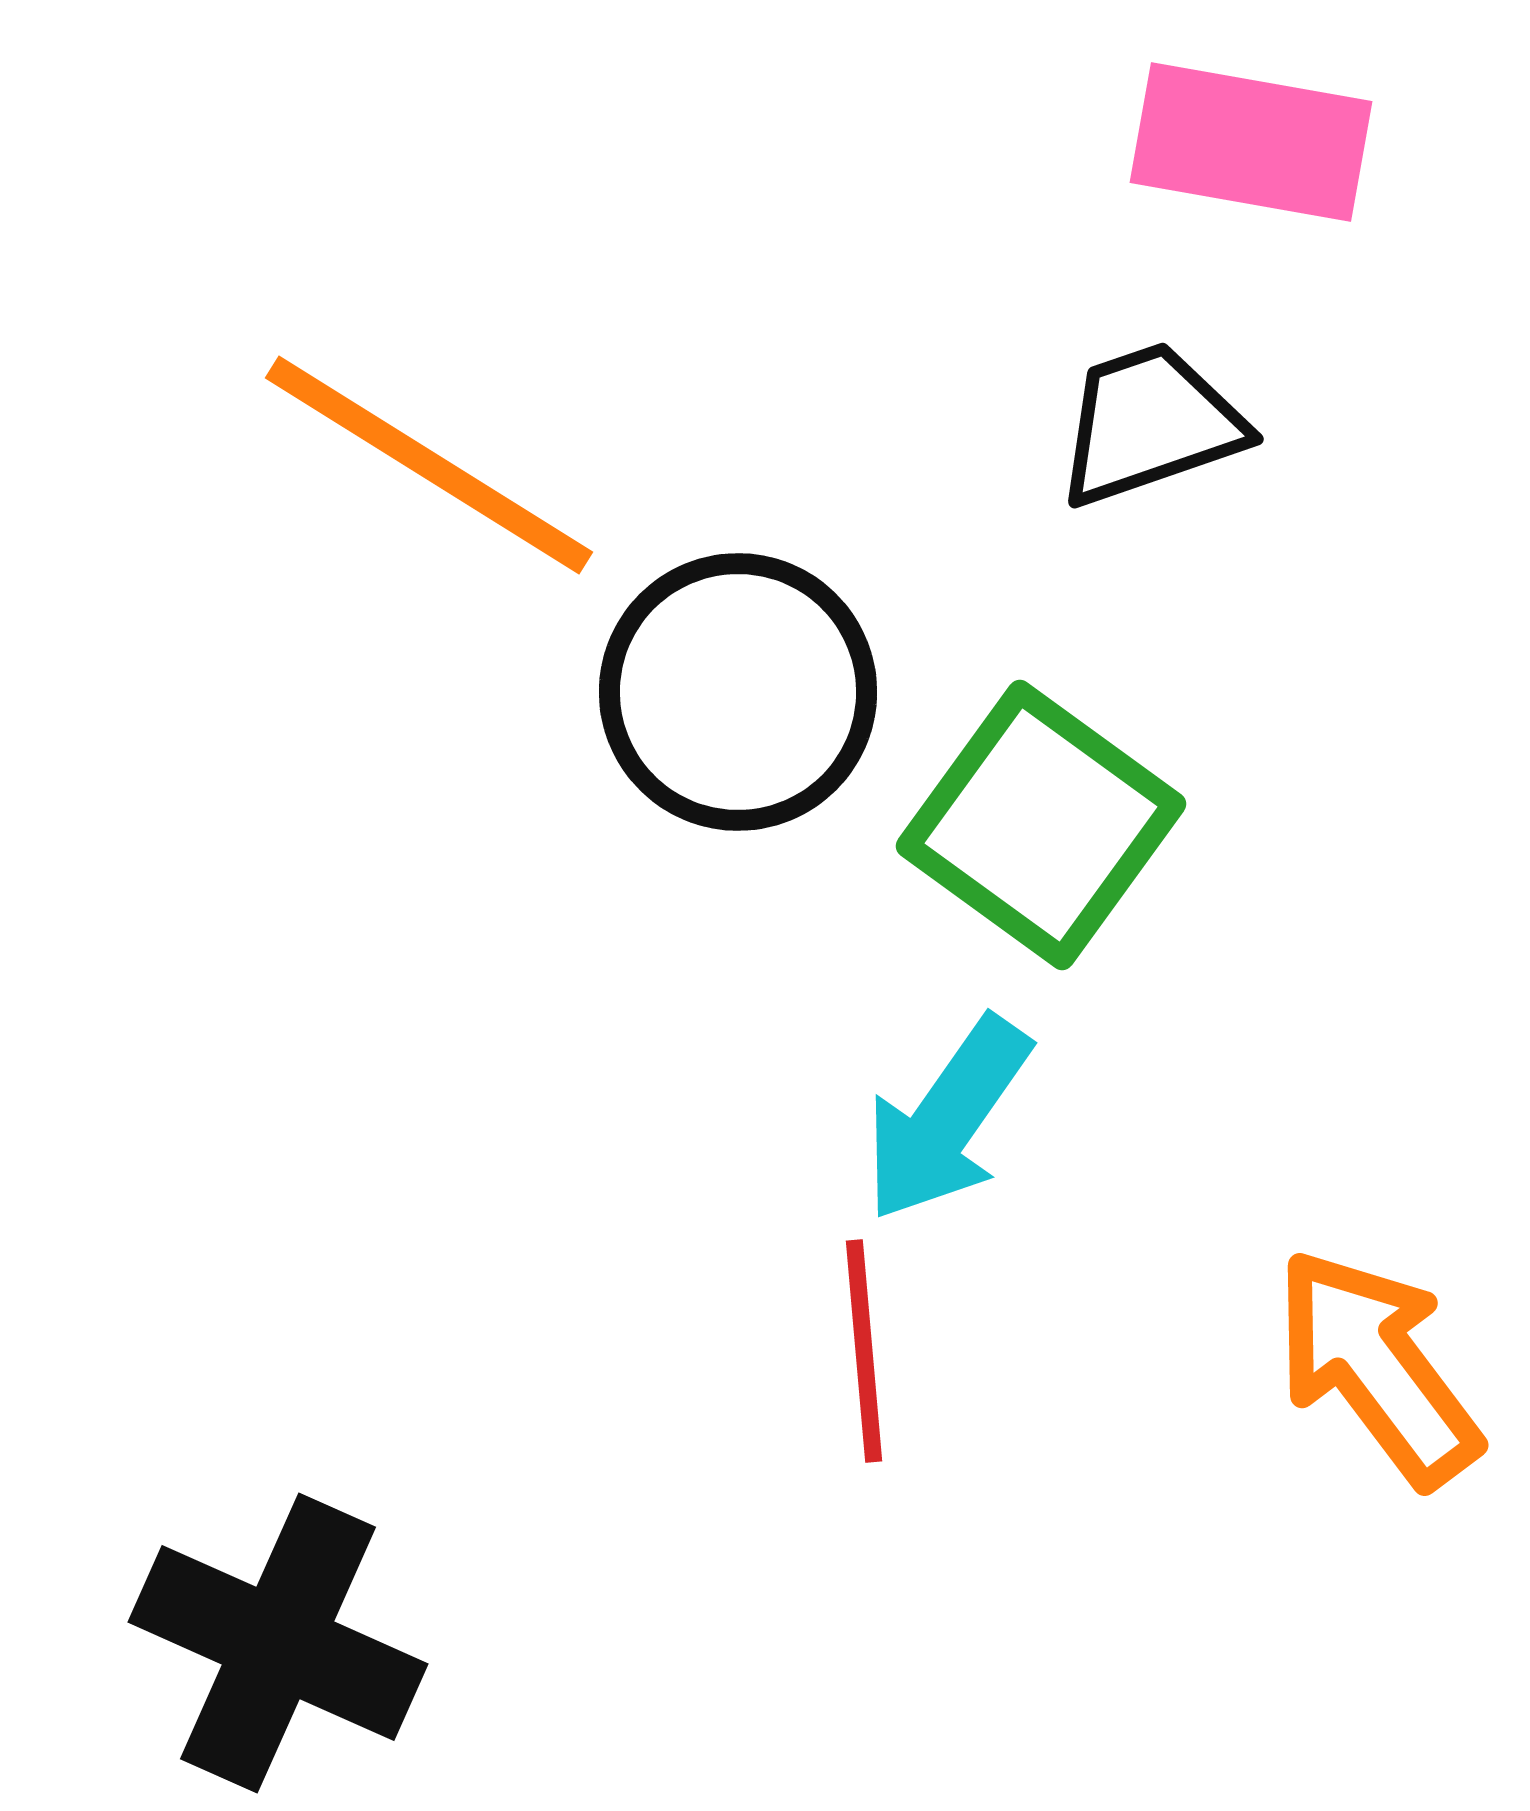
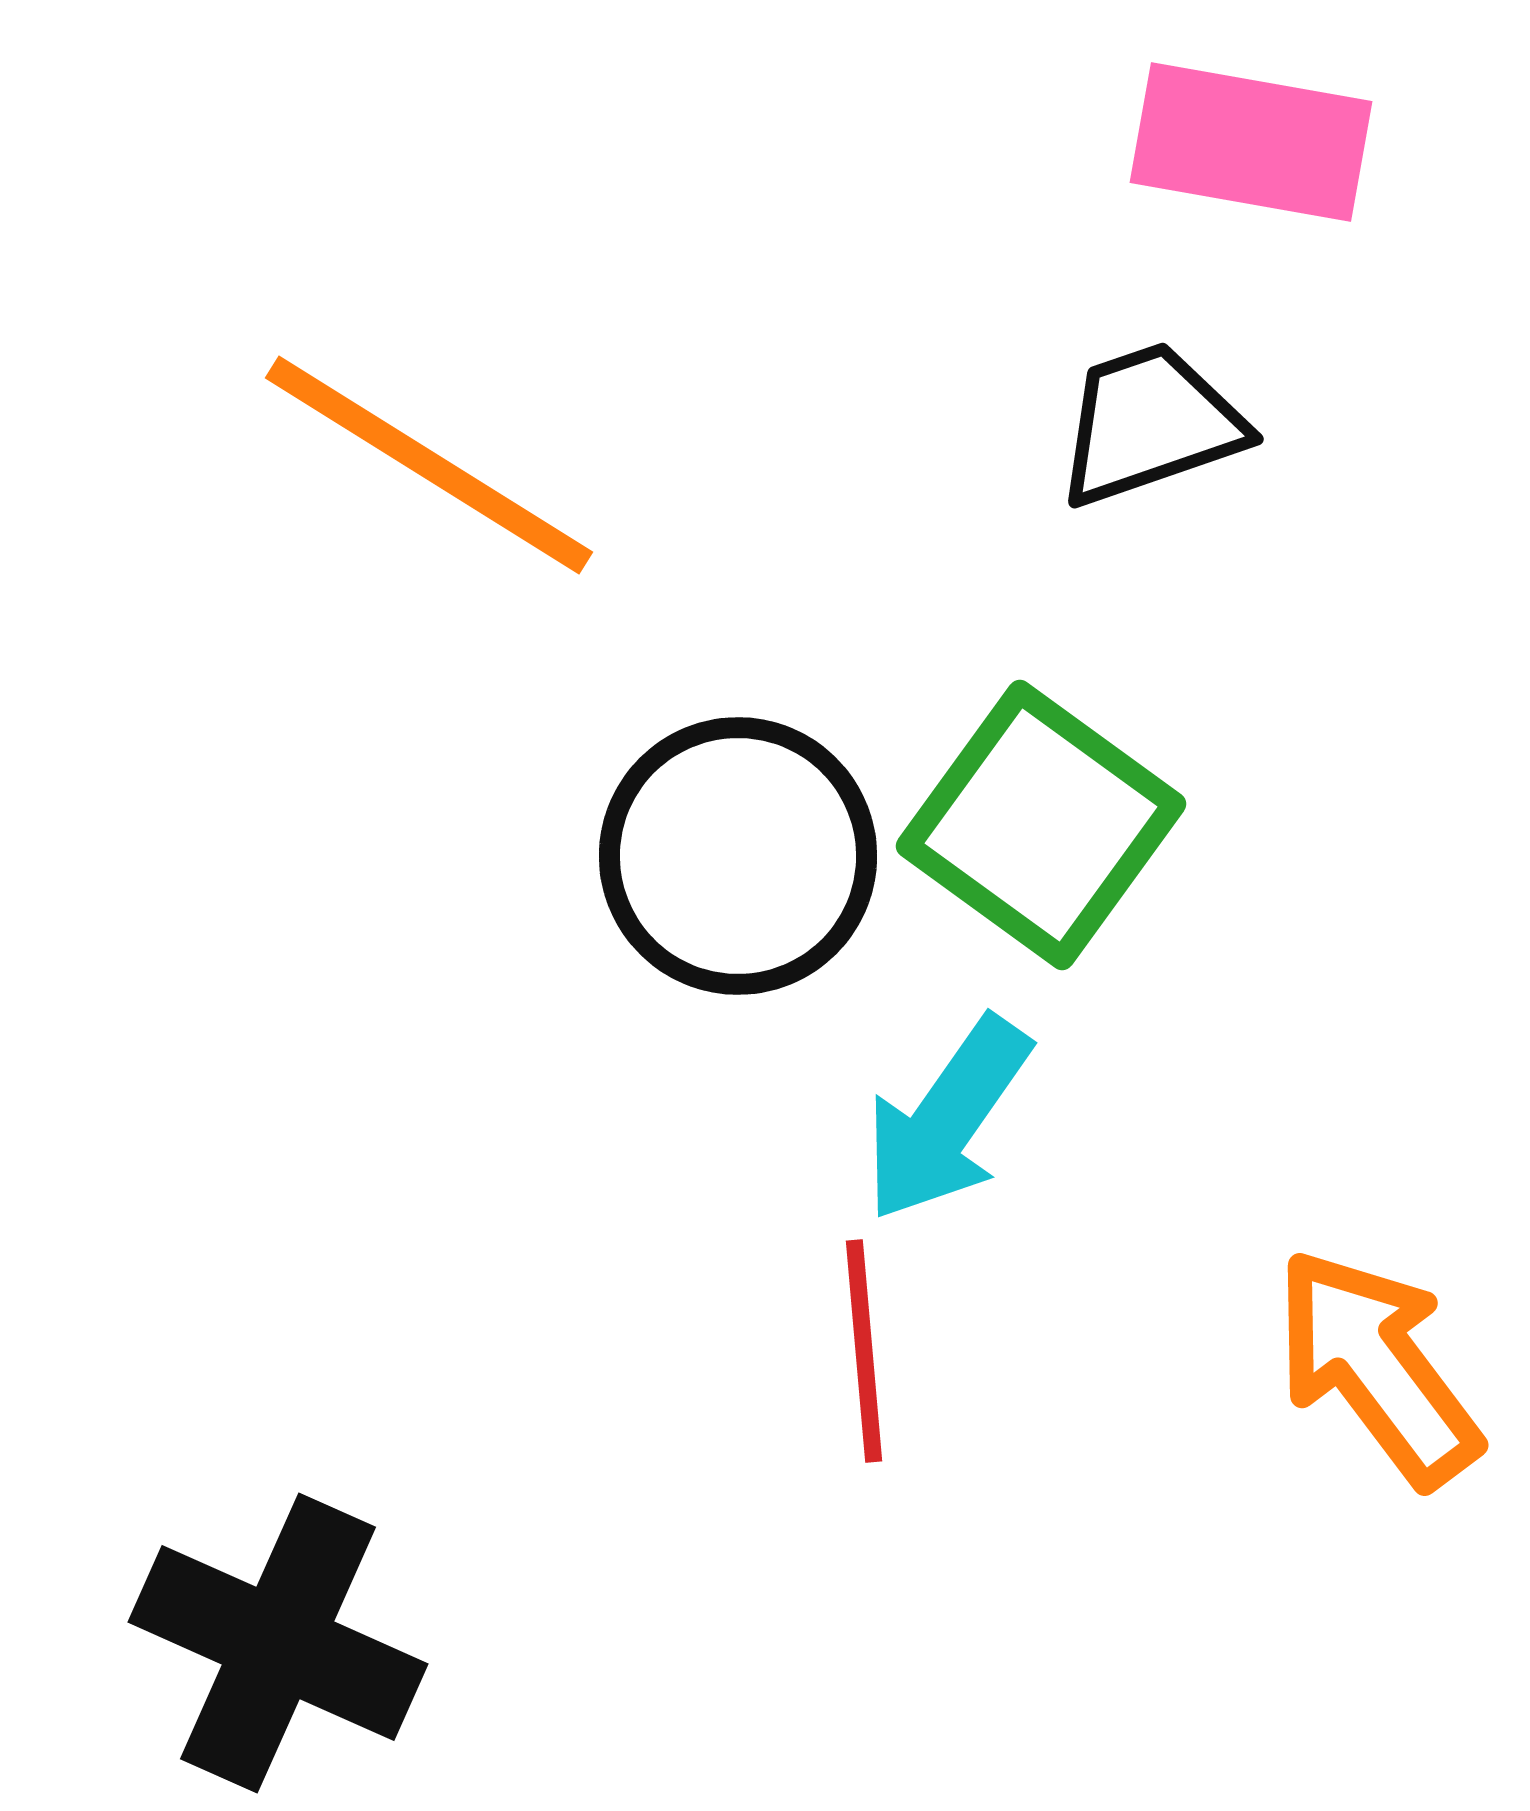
black circle: moved 164 px down
